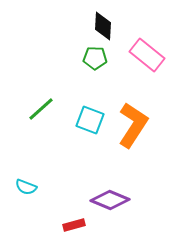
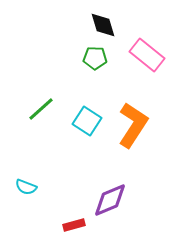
black diamond: moved 1 px up; rotated 20 degrees counterclockwise
cyan square: moved 3 px left, 1 px down; rotated 12 degrees clockwise
purple diamond: rotated 45 degrees counterclockwise
